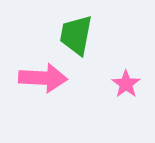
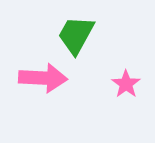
green trapezoid: rotated 18 degrees clockwise
